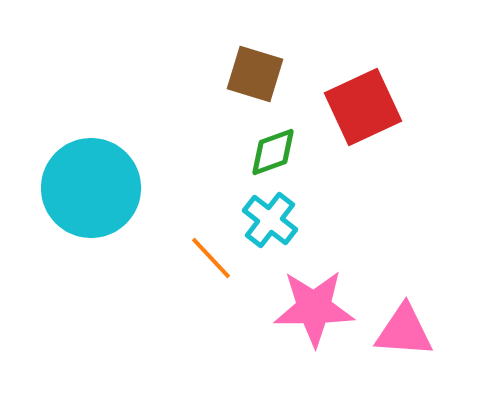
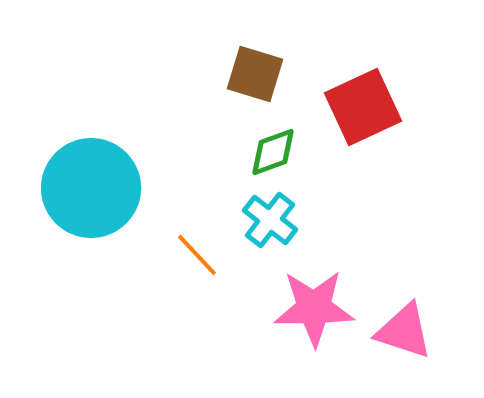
orange line: moved 14 px left, 3 px up
pink triangle: rotated 14 degrees clockwise
